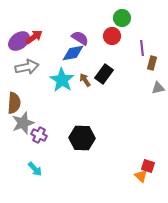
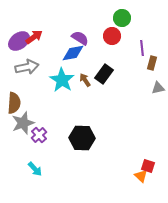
purple cross: rotated 21 degrees clockwise
